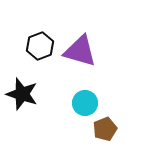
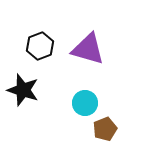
purple triangle: moved 8 px right, 2 px up
black star: moved 1 px right, 4 px up
